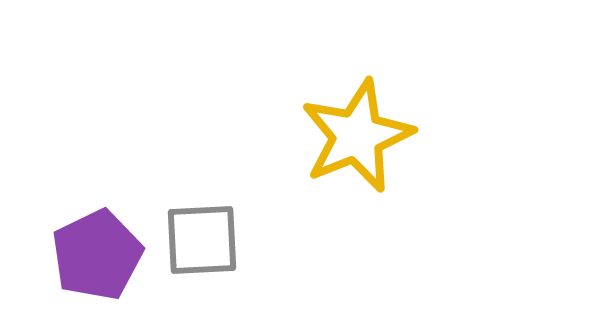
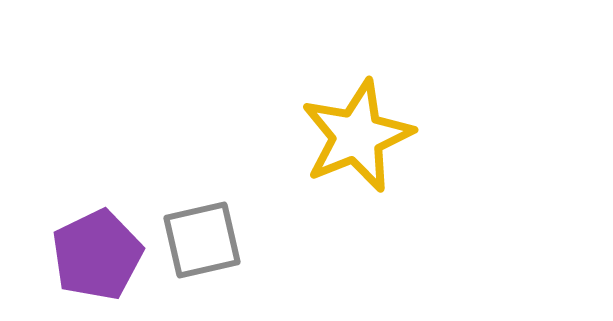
gray square: rotated 10 degrees counterclockwise
